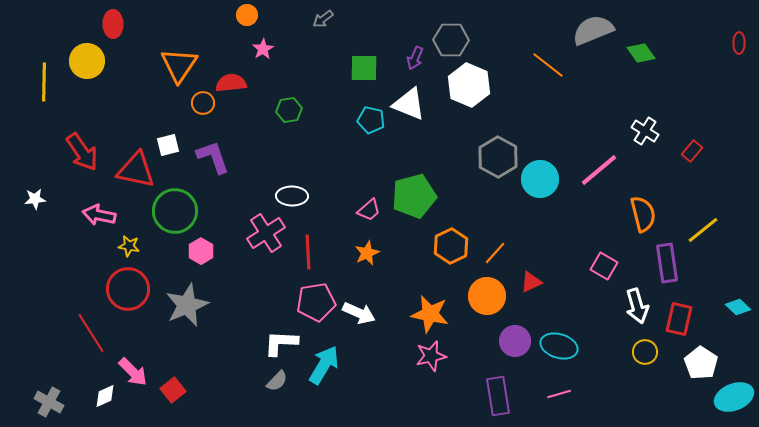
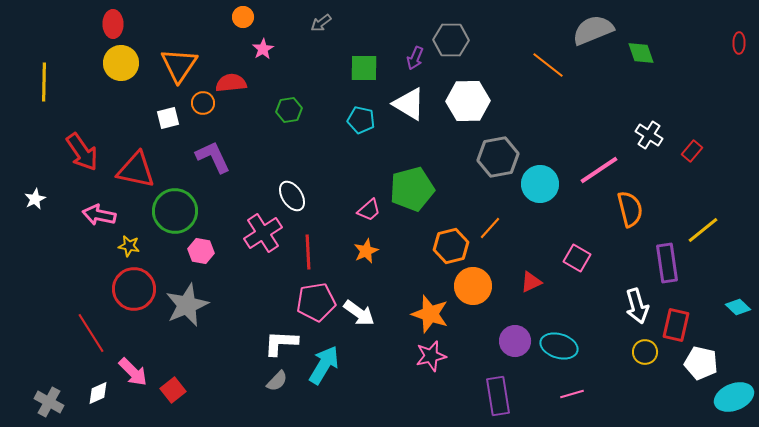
orange circle at (247, 15): moved 4 px left, 2 px down
gray arrow at (323, 19): moved 2 px left, 4 px down
green diamond at (641, 53): rotated 16 degrees clockwise
yellow circle at (87, 61): moved 34 px right, 2 px down
white hexagon at (469, 85): moved 1 px left, 16 px down; rotated 24 degrees counterclockwise
white triangle at (409, 104): rotated 9 degrees clockwise
cyan pentagon at (371, 120): moved 10 px left
white cross at (645, 131): moved 4 px right, 4 px down
white square at (168, 145): moved 27 px up
purple L-shape at (213, 157): rotated 6 degrees counterclockwise
gray hexagon at (498, 157): rotated 21 degrees clockwise
pink line at (599, 170): rotated 6 degrees clockwise
cyan circle at (540, 179): moved 5 px down
white ellipse at (292, 196): rotated 56 degrees clockwise
green pentagon at (414, 196): moved 2 px left, 7 px up
white star at (35, 199): rotated 20 degrees counterclockwise
orange semicircle at (643, 214): moved 13 px left, 5 px up
pink cross at (266, 233): moved 3 px left
orange hexagon at (451, 246): rotated 12 degrees clockwise
pink hexagon at (201, 251): rotated 20 degrees counterclockwise
orange star at (367, 253): moved 1 px left, 2 px up
orange line at (495, 253): moved 5 px left, 25 px up
pink square at (604, 266): moved 27 px left, 8 px up
red circle at (128, 289): moved 6 px right
orange circle at (487, 296): moved 14 px left, 10 px up
white arrow at (359, 313): rotated 12 degrees clockwise
orange star at (430, 314): rotated 6 degrees clockwise
red rectangle at (679, 319): moved 3 px left, 6 px down
white pentagon at (701, 363): rotated 20 degrees counterclockwise
pink line at (559, 394): moved 13 px right
white diamond at (105, 396): moved 7 px left, 3 px up
